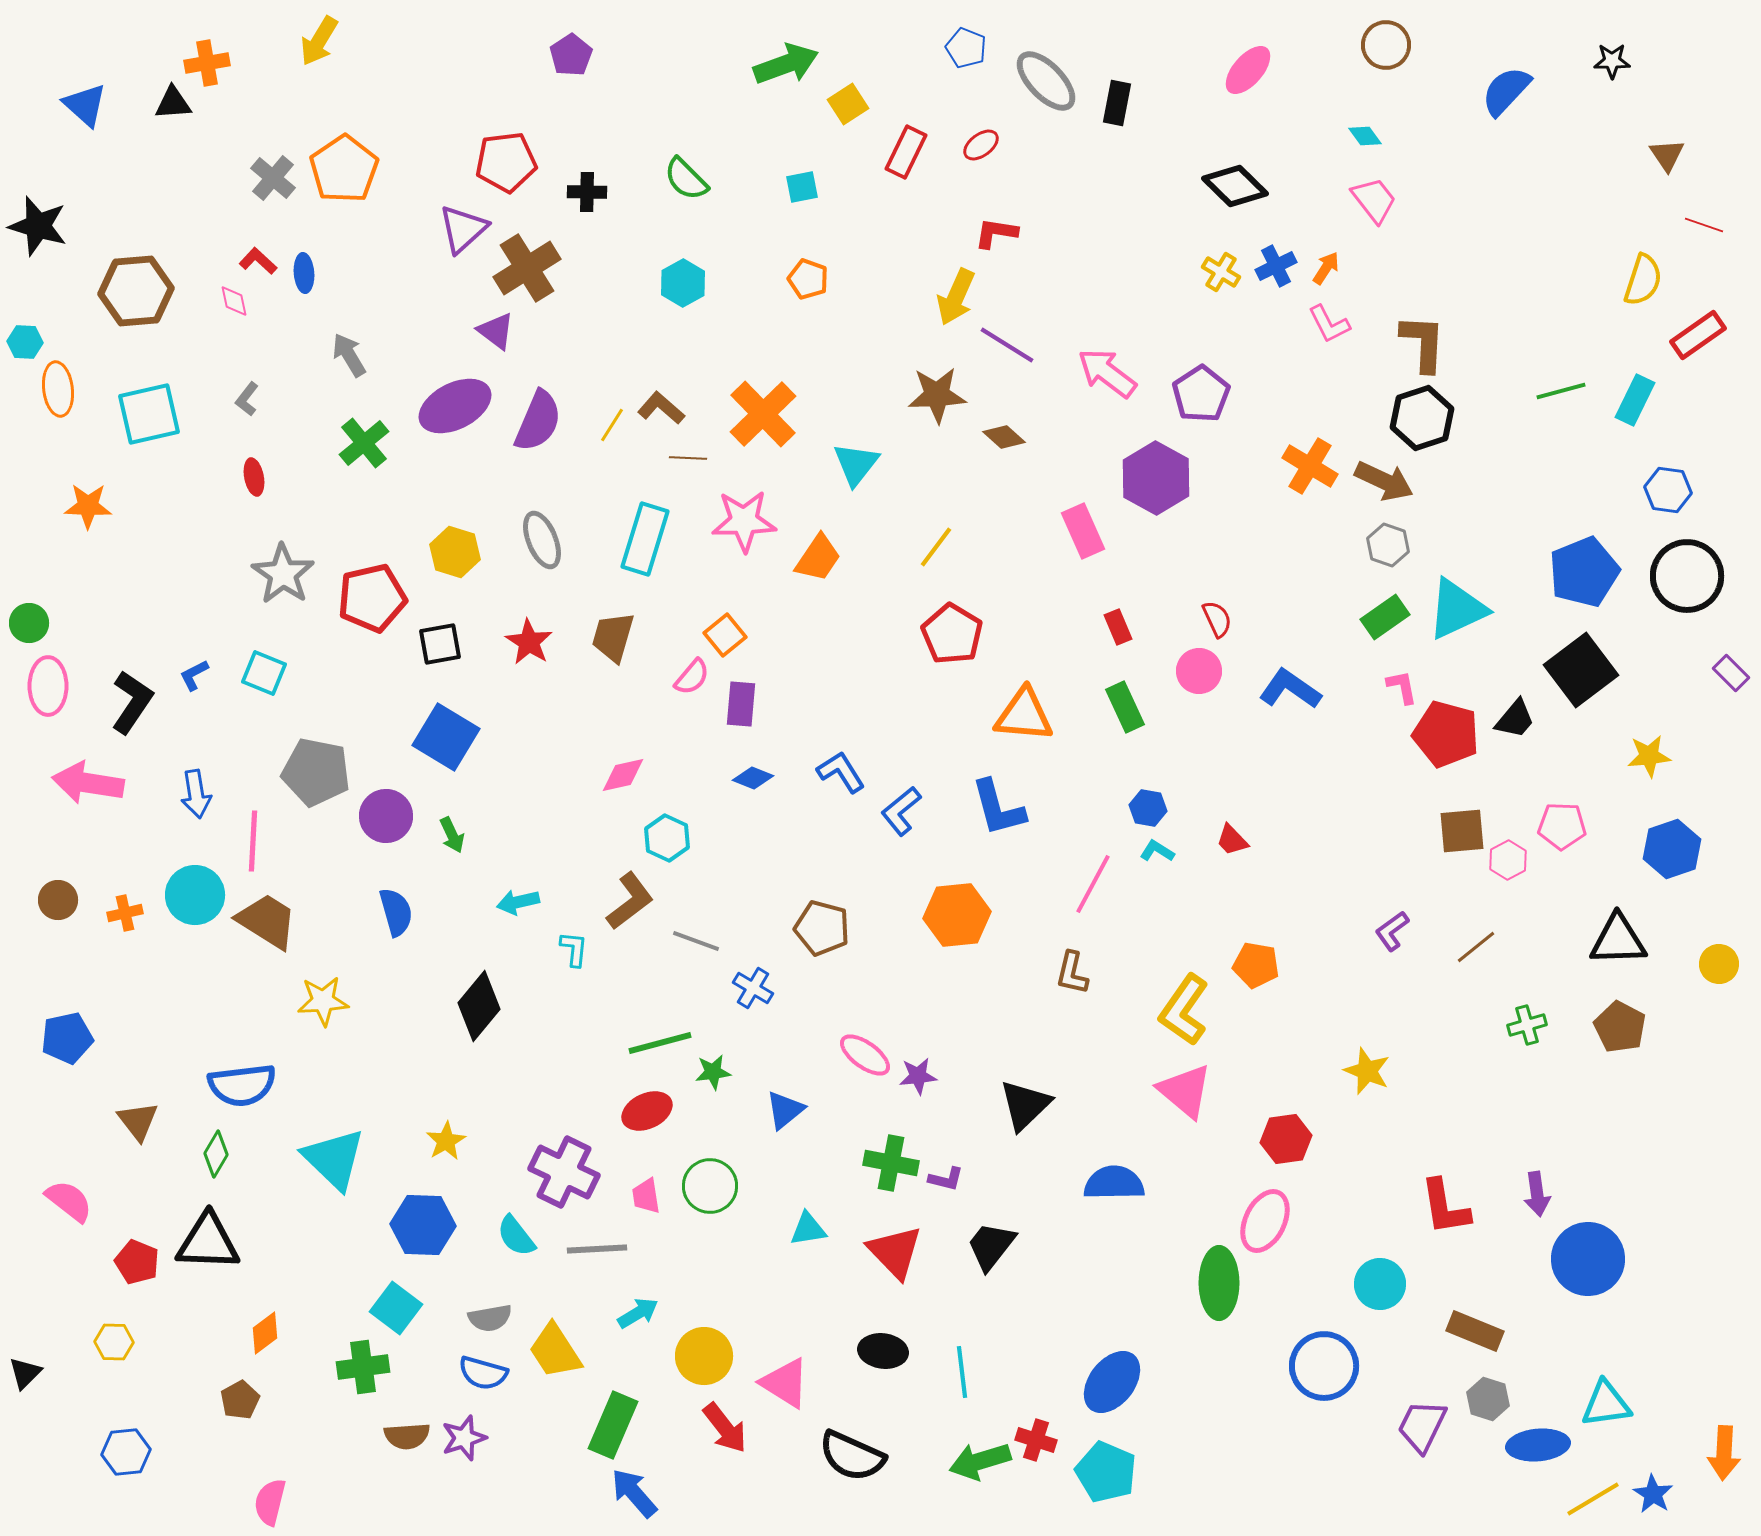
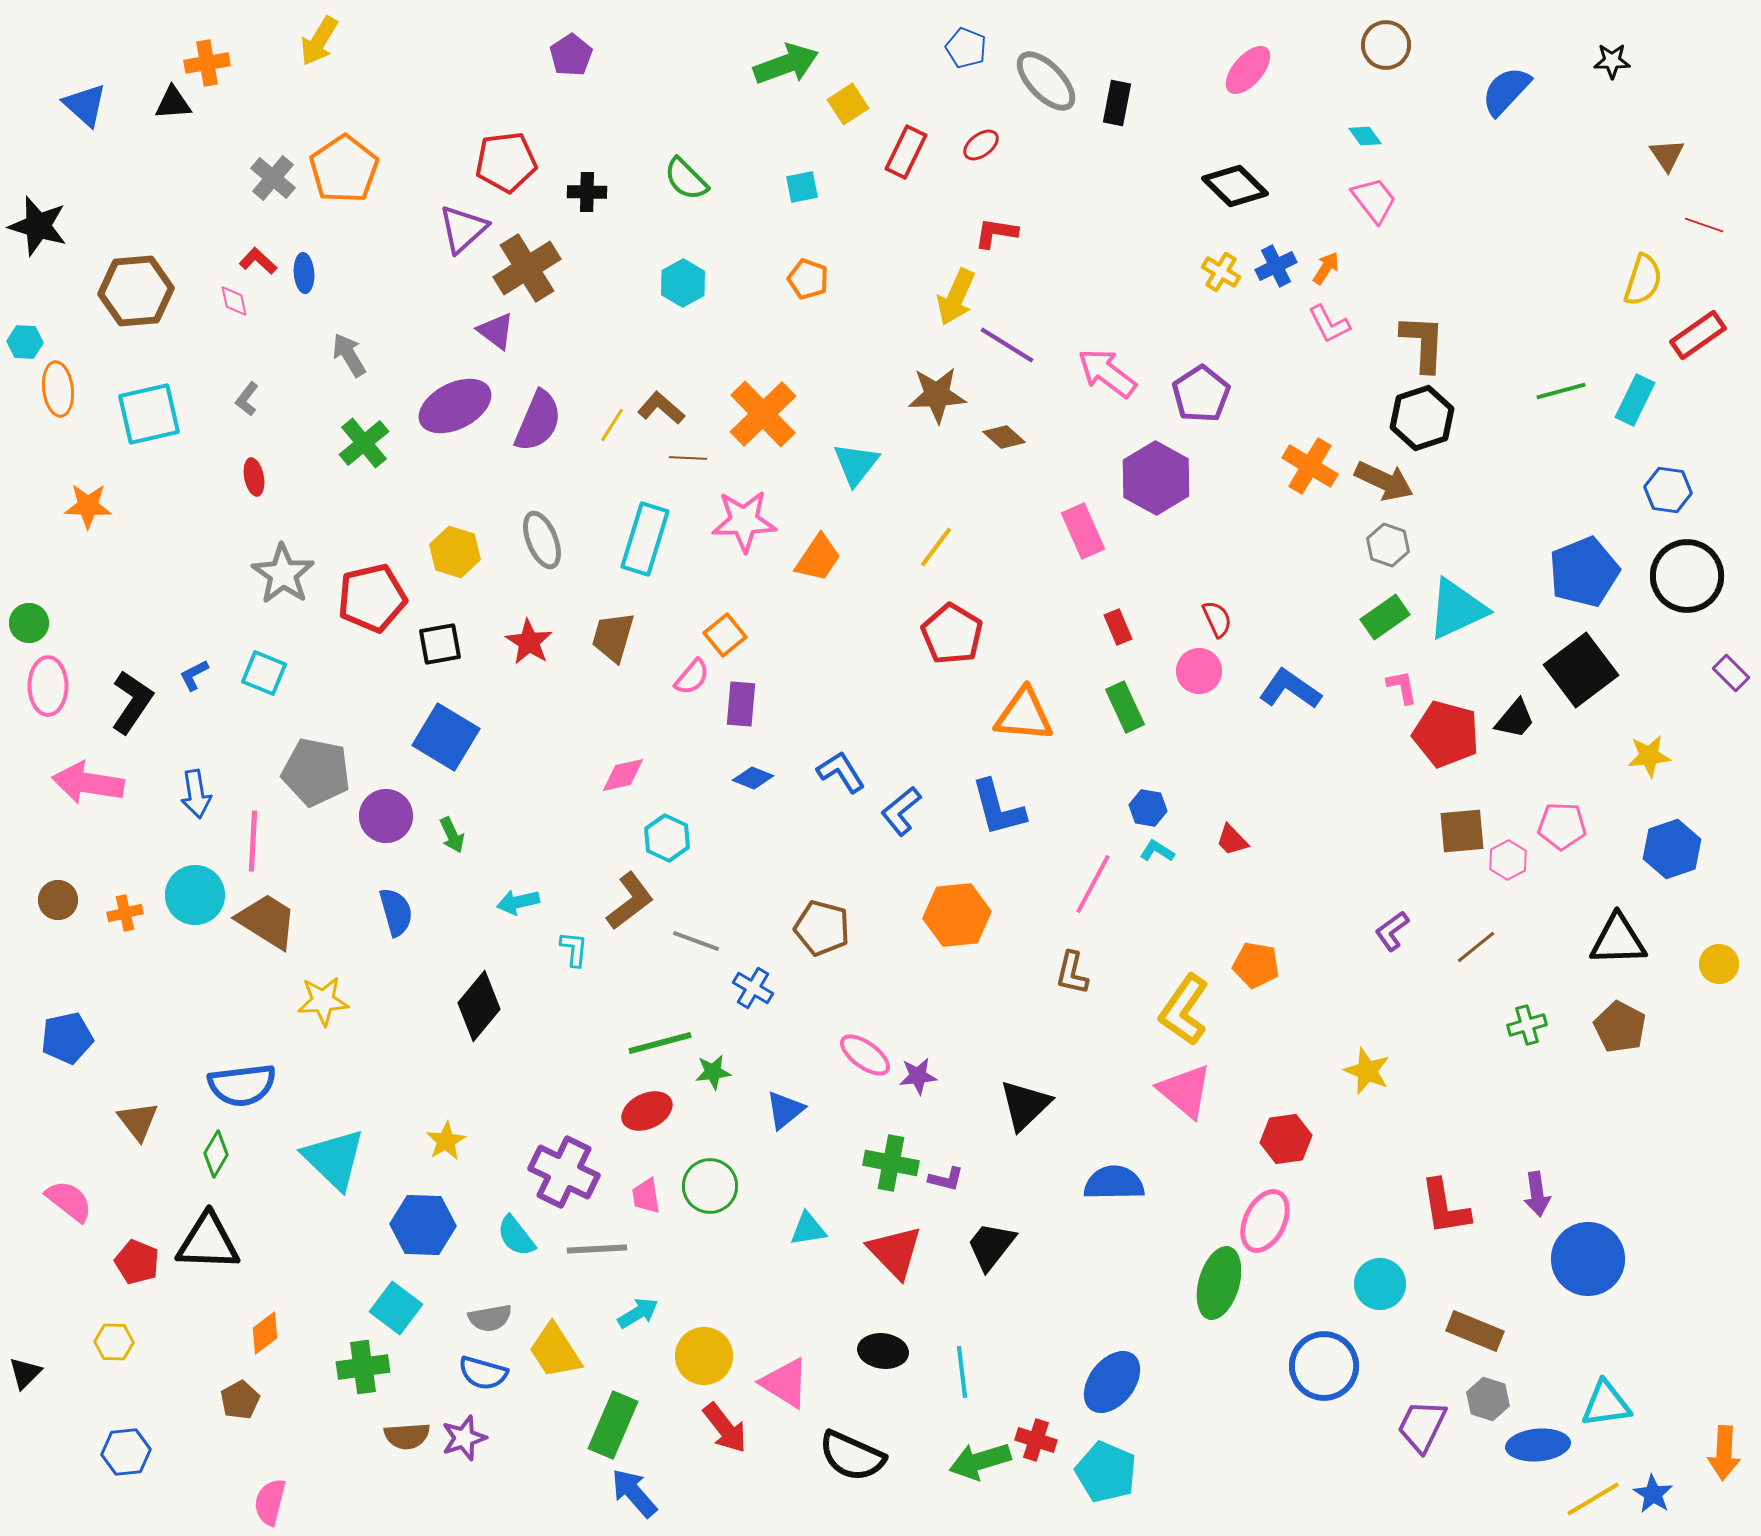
green ellipse at (1219, 1283): rotated 16 degrees clockwise
